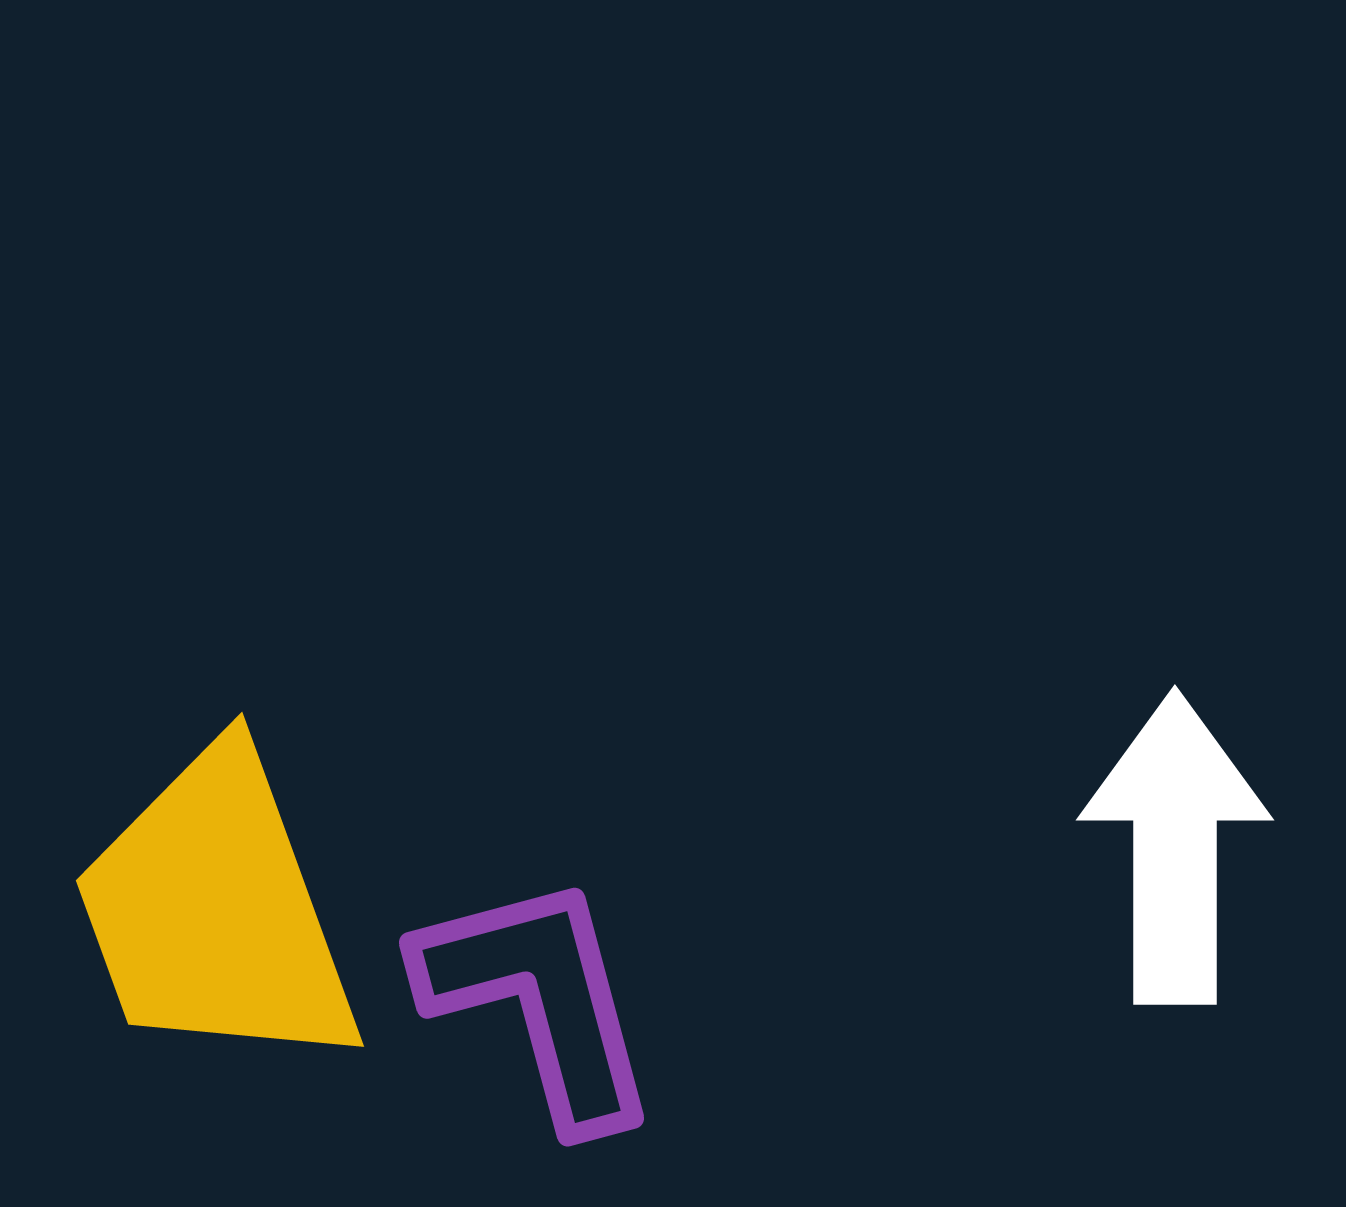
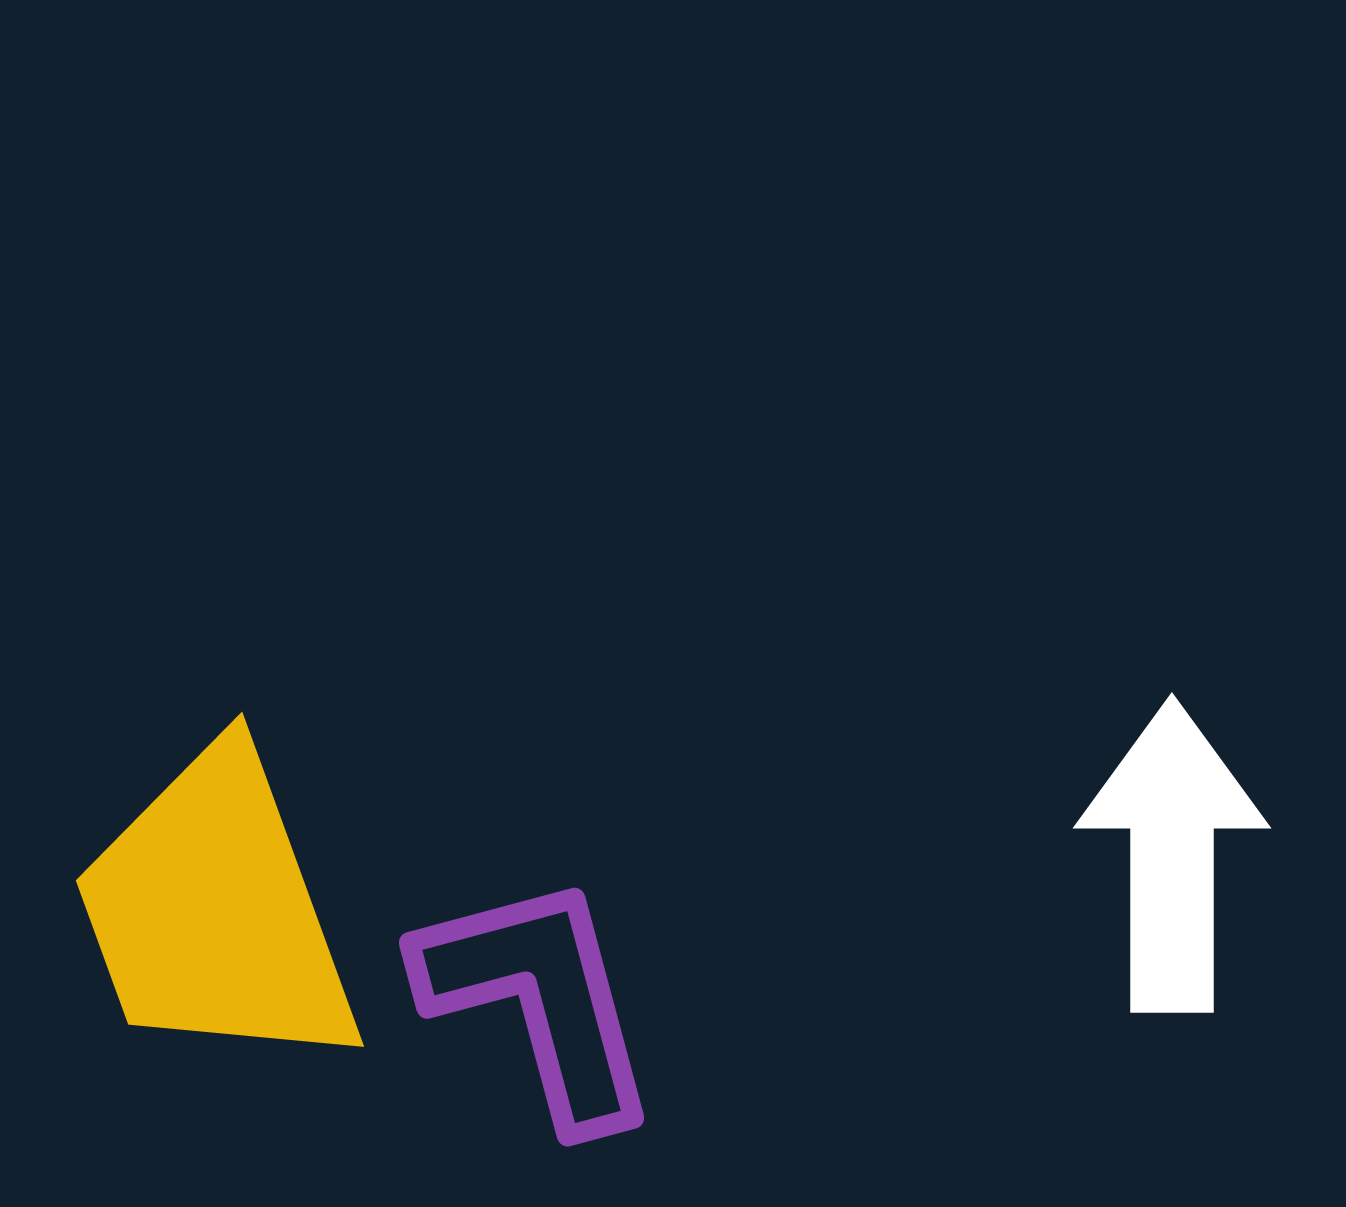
white arrow: moved 3 px left, 8 px down
